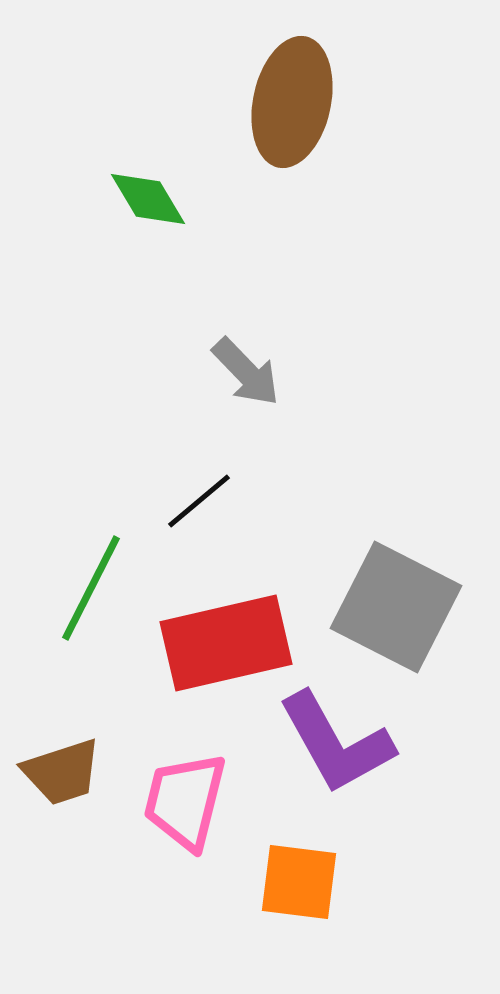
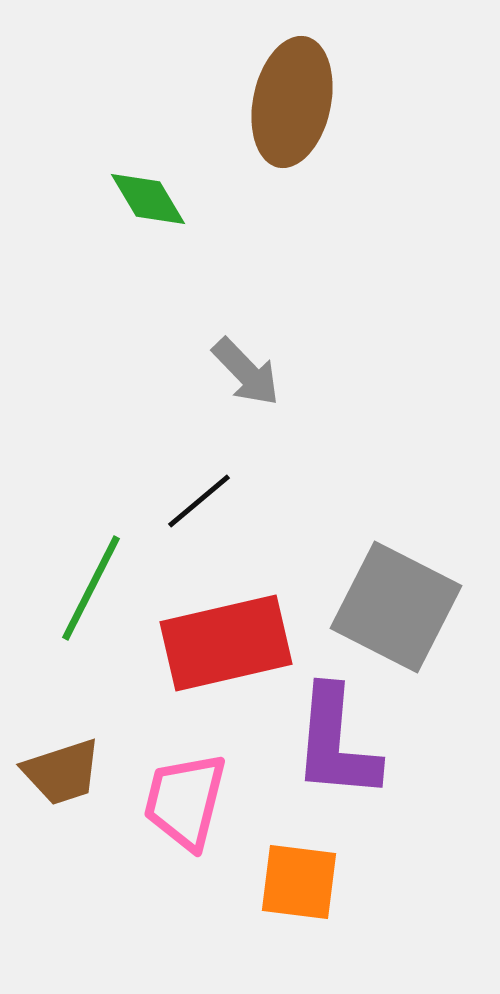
purple L-shape: rotated 34 degrees clockwise
